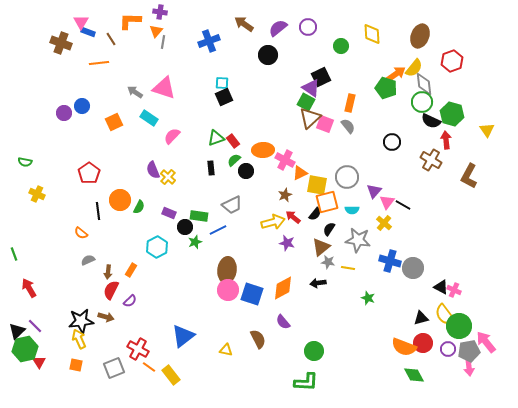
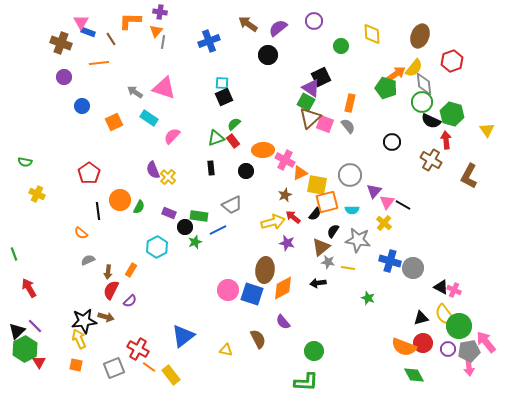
brown arrow at (244, 24): moved 4 px right
purple circle at (308, 27): moved 6 px right, 6 px up
purple circle at (64, 113): moved 36 px up
green semicircle at (234, 160): moved 36 px up
gray circle at (347, 177): moved 3 px right, 2 px up
black semicircle at (329, 229): moved 4 px right, 2 px down
brown ellipse at (227, 270): moved 38 px right
black star at (81, 321): moved 3 px right
green hexagon at (25, 349): rotated 15 degrees counterclockwise
